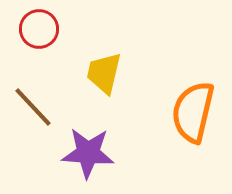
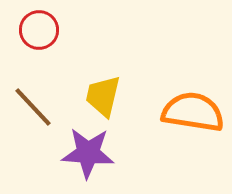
red circle: moved 1 px down
yellow trapezoid: moved 1 px left, 23 px down
orange semicircle: rotated 86 degrees clockwise
